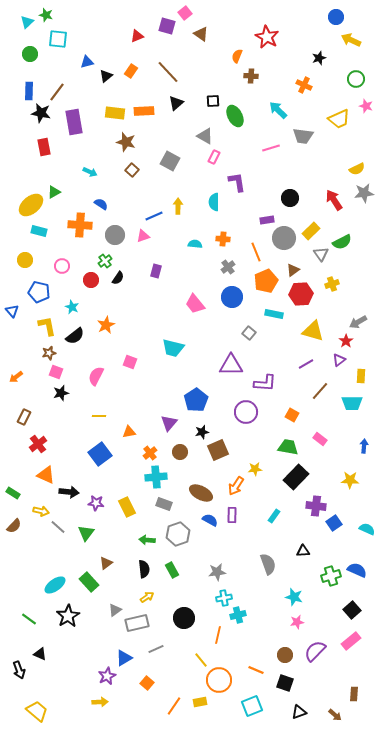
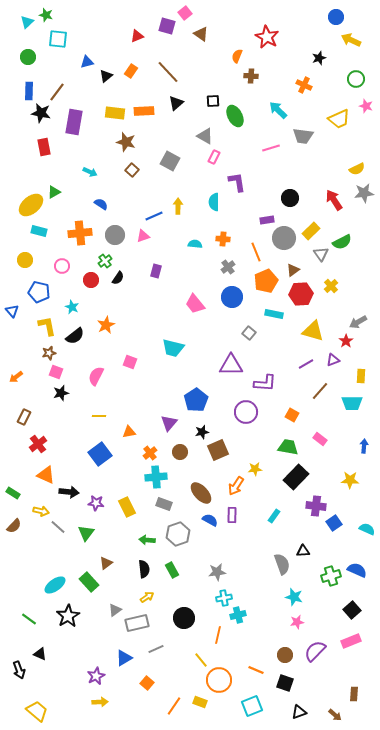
green circle at (30, 54): moved 2 px left, 3 px down
purple rectangle at (74, 122): rotated 20 degrees clockwise
orange cross at (80, 225): moved 8 px down; rotated 10 degrees counterclockwise
yellow cross at (332, 284): moved 1 px left, 2 px down; rotated 24 degrees counterclockwise
purple triangle at (339, 360): moved 6 px left; rotated 16 degrees clockwise
brown ellipse at (201, 493): rotated 20 degrees clockwise
gray semicircle at (268, 564): moved 14 px right
pink rectangle at (351, 641): rotated 18 degrees clockwise
purple star at (107, 676): moved 11 px left
yellow rectangle at (200, 702): rotated 32 degrees clockwise
